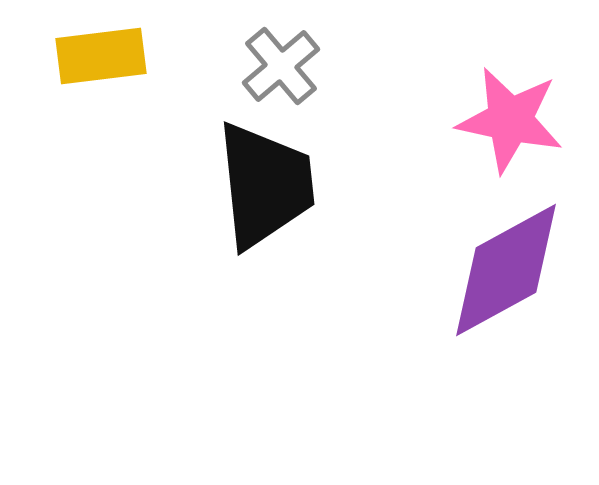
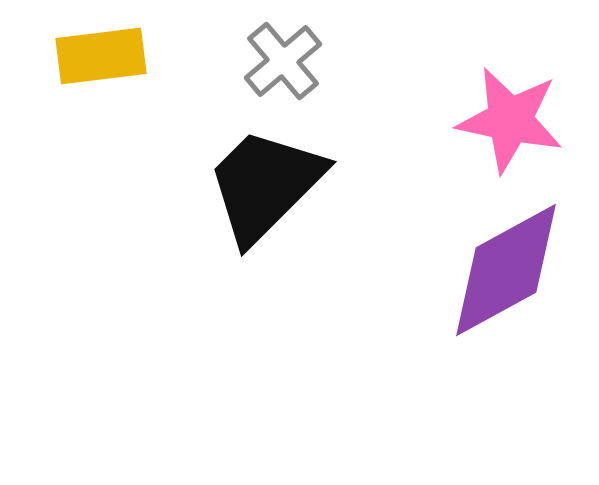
gray cross: moved 2 px right, 5 px up
black trapezoid: rotated 129 degrees counterclockwise
